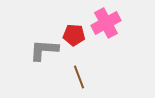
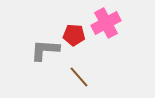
gray L-shape: moved 1 px right
brown line: rotated 20 degrees counterclockwise
